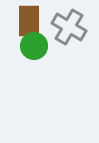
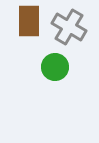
green circle: moved 21 px right, 21 px down
